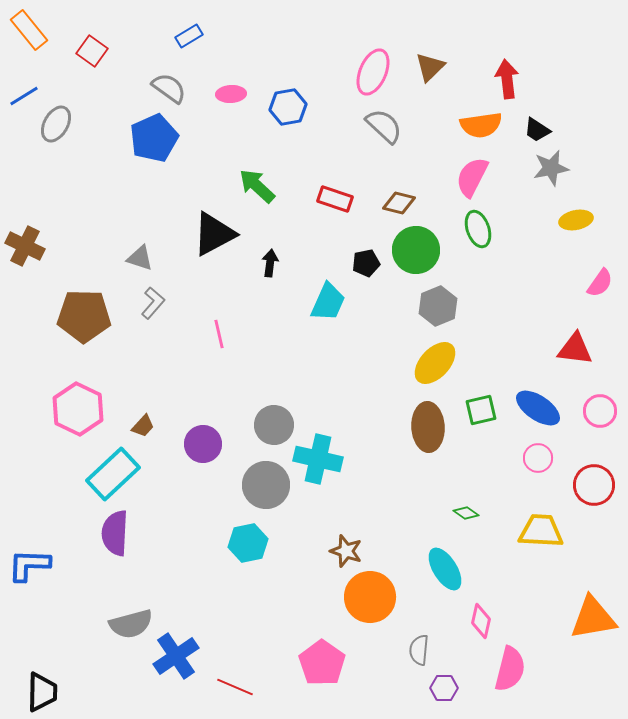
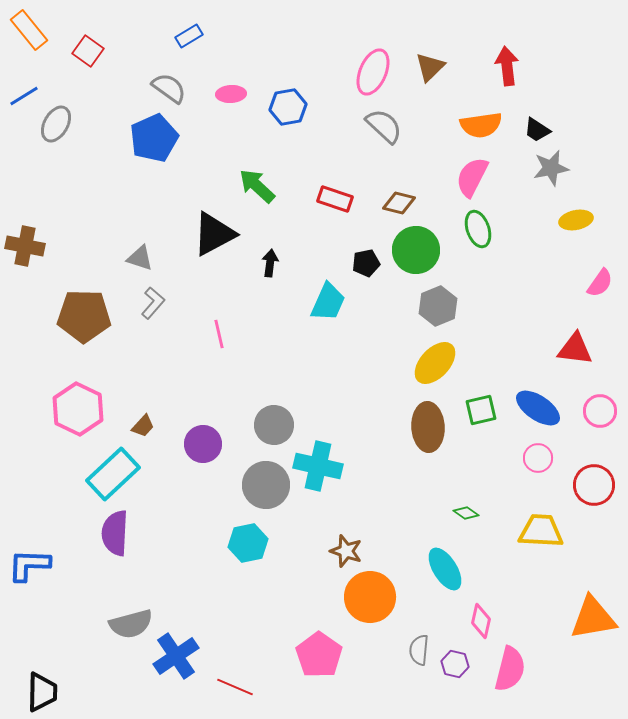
red square at (92, 51): moved 4 px left
red arrow at (507, 79): moved 13 px up
brown cross at (25, 246): rotated 15 degrees counterclockwise
cyan cross at (318, 459): moved 7 px down
pink pentagon at (322, 663): moved 3 px left, 8 px up
purple hexagon at (444, 688): moved 11 px right, 24 px up; rotated 12 degrees clockwise
